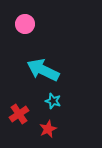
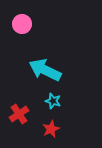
pink circle: moved 3 px left
cyan arrow: moved 2 px right
red star: moved 3 px right
